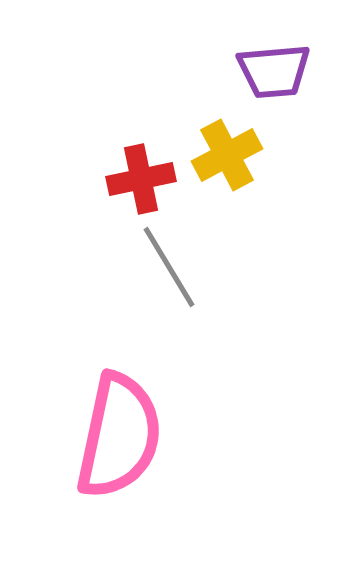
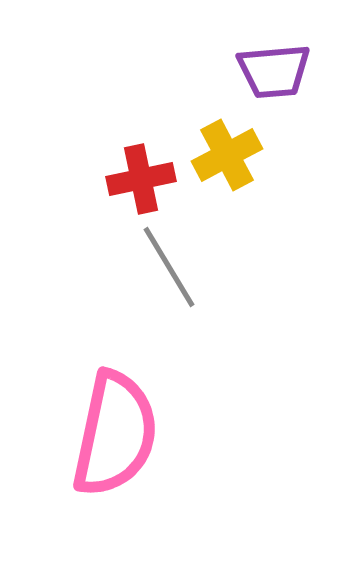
pink semicircle: moved 4 px left, 2 px up
